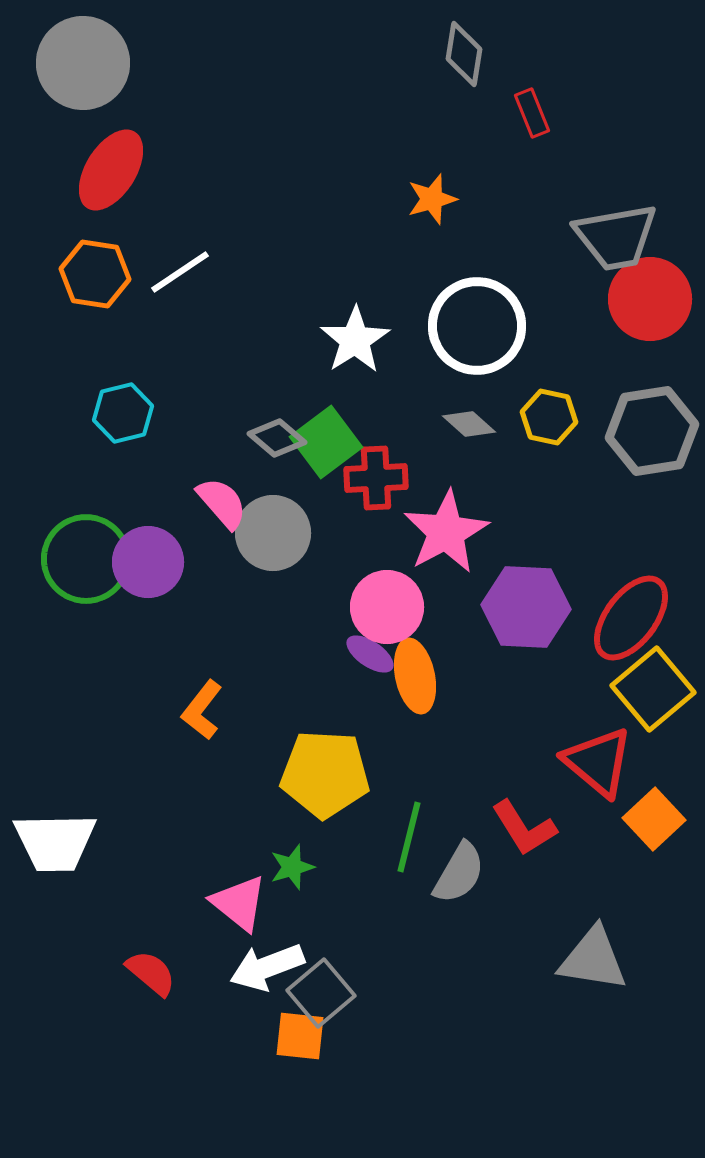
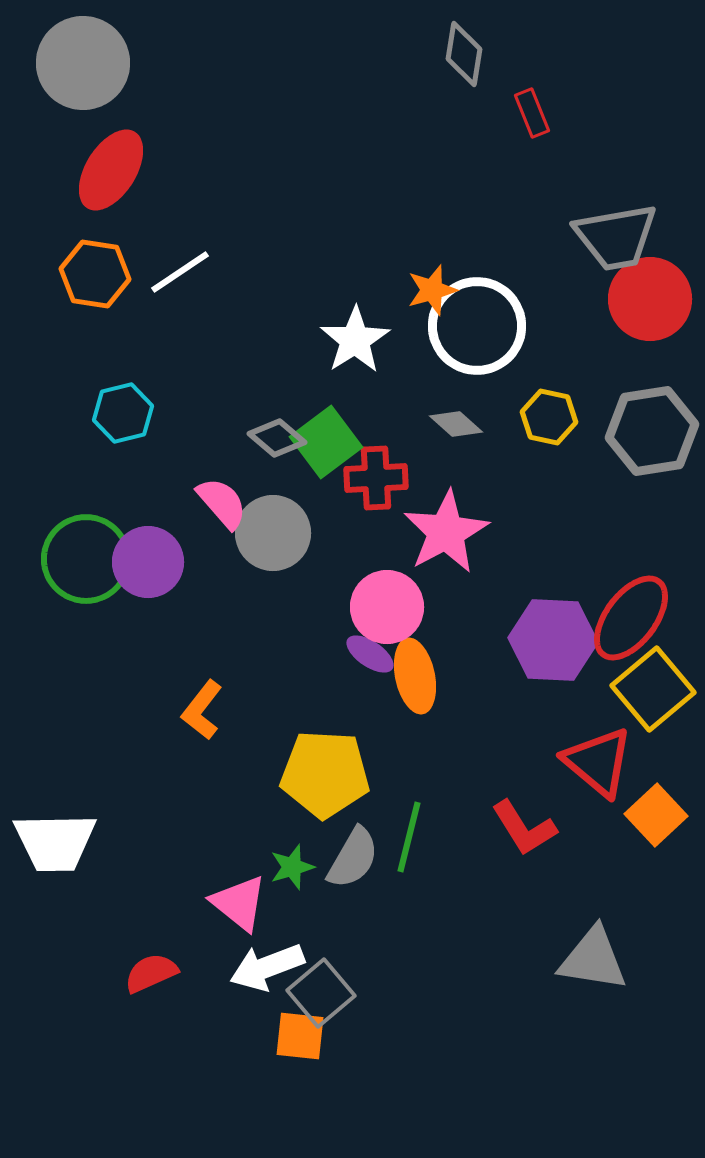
orange star at (432, 199): moved 91 px down
gray diamond at (469, 424): moved 13 px left
purple hexagon at (526, 607): moved 27 px right, 33 px down
orange square at (654, 819): moved 2 px right, 4 px up
gray semicircle at (459, 873): moved 106 px left, 15 px up
red semicircle at (151, 973): rotated 64 degrees counterclockwise
